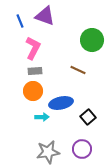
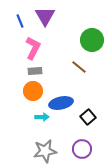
purple triangle: rotated 40 degrees clockwise
brown line: moved 1 px right, 3 px up; rotated 14 degrees clockwise
gray star: moved 3 px left, 1 px up
